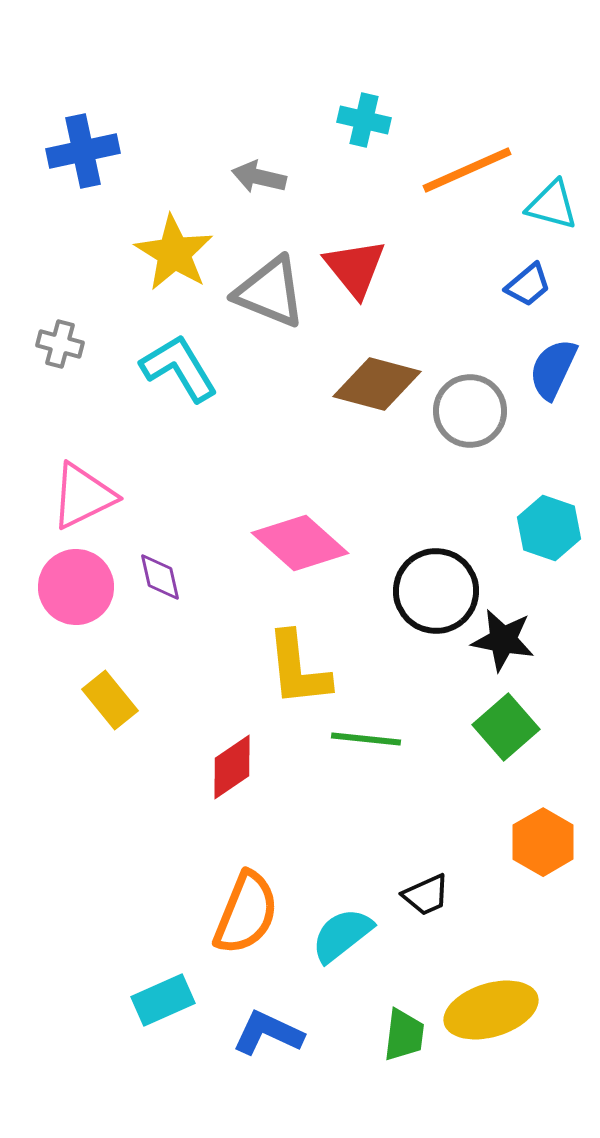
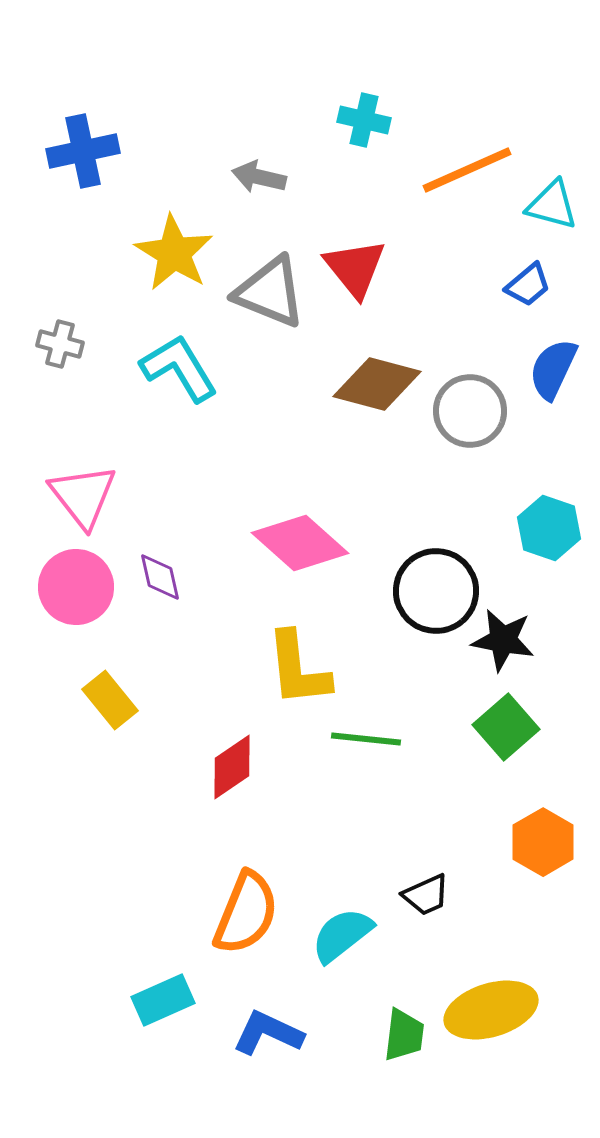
pink triangle: rotated 42 degrees counterclockwise
